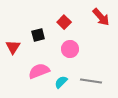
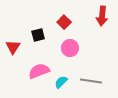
red arrow: moved 1 px right, 1 px up; rotated 48 degrees clockwise
pink circle: moved 1 px up
